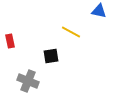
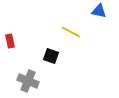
black square: rotated 28 degrees clockwise
